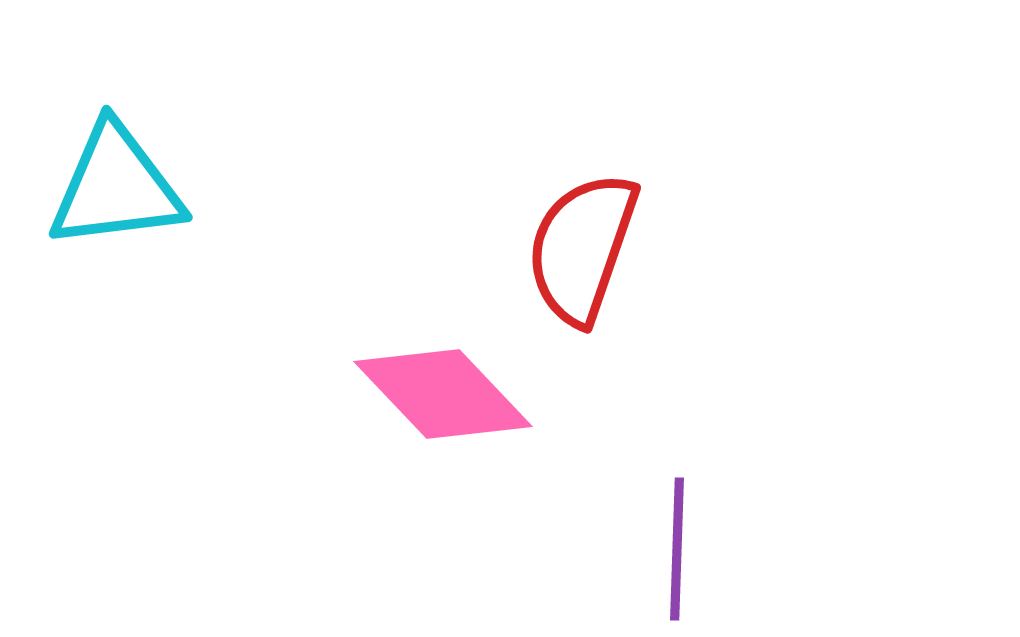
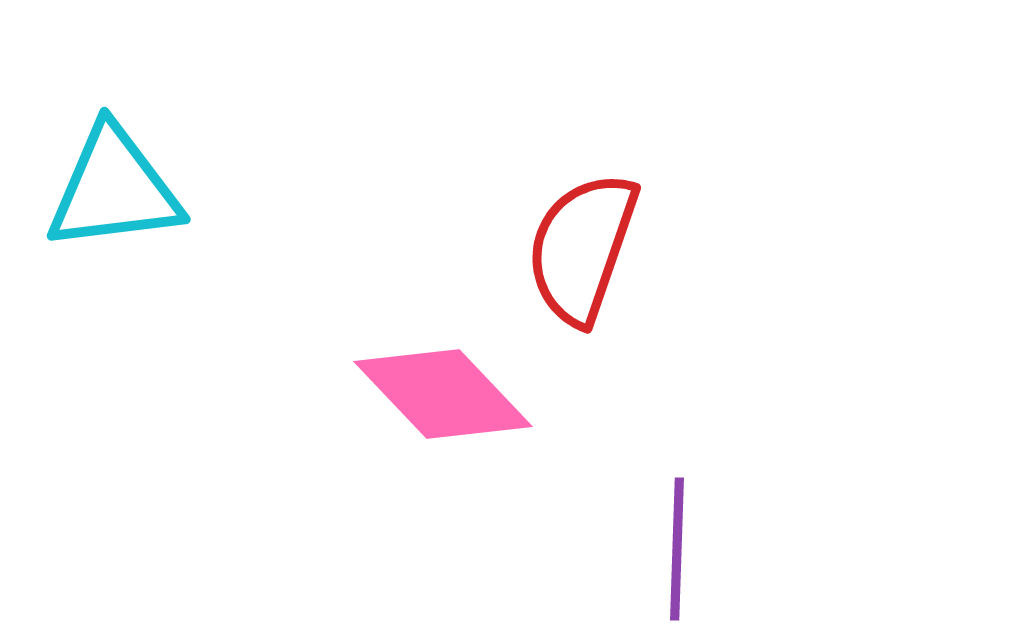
cyan triangle: moved 2 px left, 2 px down
